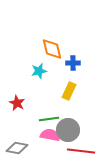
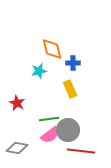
yellow rectangle: moved 1 px right, 2 px up; rotated 48 degrees counterclockwise
pink semicircle: rotated 132 degrees clockwise
